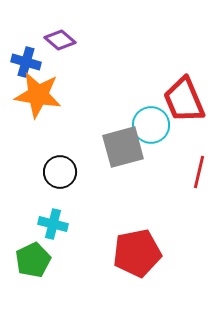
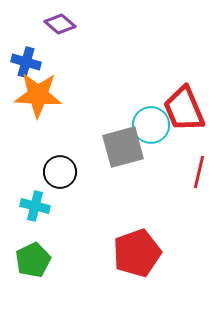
purple diamond: moved 16 px up
orange star: rotated 6 degrees counterclockwise
red trapezoid: moved 9 px down
cyan cross: moved 18 px left, 18 px up
red pentagon: rotated 9 degrees counterclockwise
